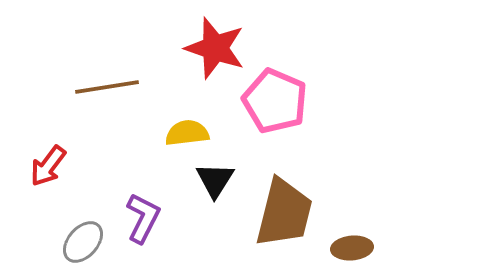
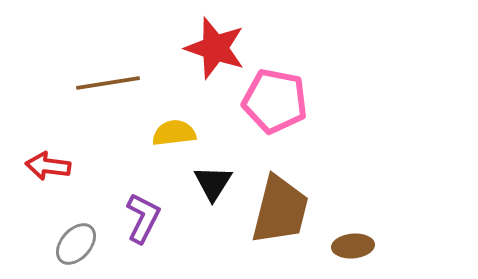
brown line: moved 1 px right, 4 px up
pink pentagon: rotated 12 degrees counterclockwise
yellow semicircle: moved 13 px left
red arrow: rotated 60 degrees clockwise
black triangle: moved 2 px left, 3 px down
brown trapezoid: moved 4 px left, 3 px up
gray ellipse: moved 7 px left, 2 px down
brown ellipse: moved 1 px right, 2 px up
